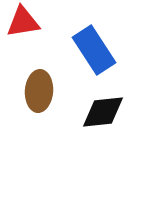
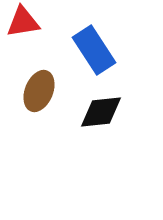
brown ellipse: rotated 18 degrees clockwise
black diamond: moved 2 px left
